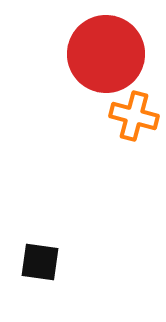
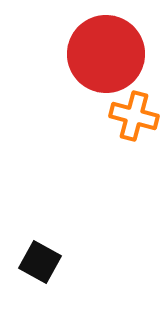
black square: rotated 21 degrees clockwise
